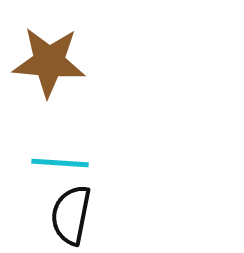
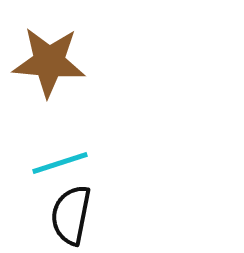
cyan line: rotated 22 degrees counterclockwise
